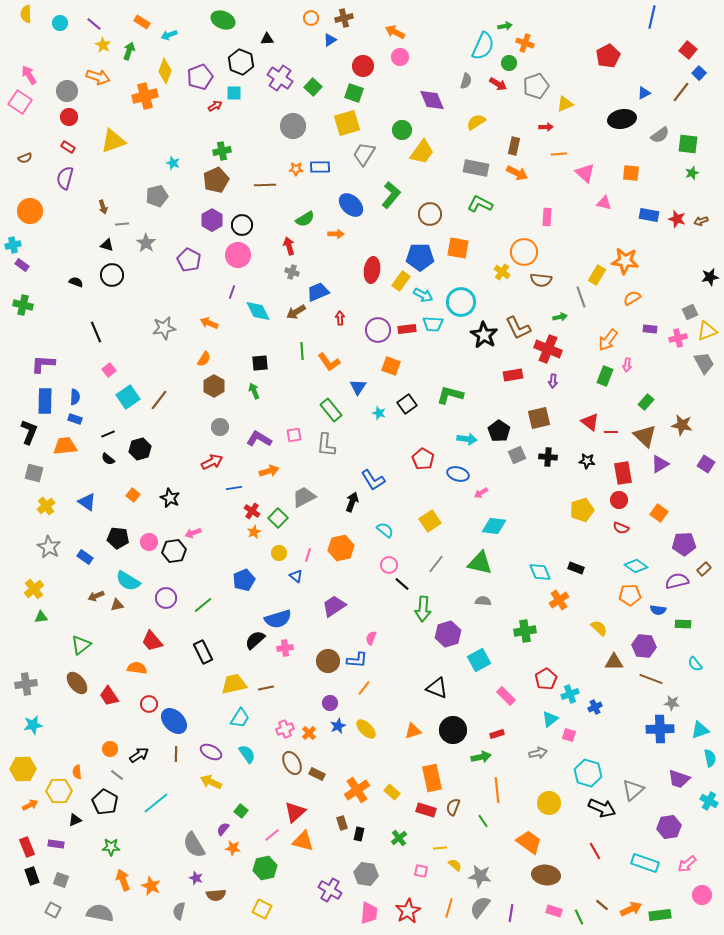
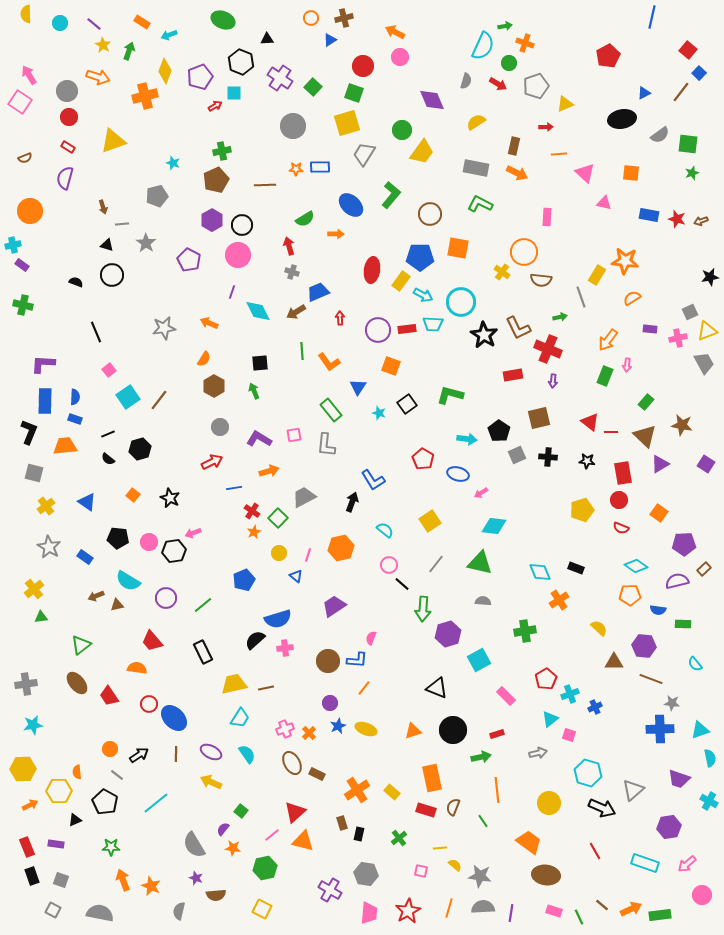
blue ellipse at (174, 721): moved 3 px up
yellow ellipse at (366, 729): rotated 25 degrees counterclockwise
gray semicircle at (480, 907): moved 3 px right; rotated 50 degrees clockwise
